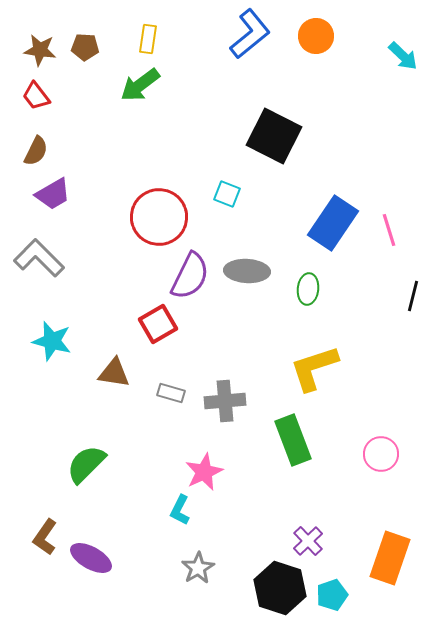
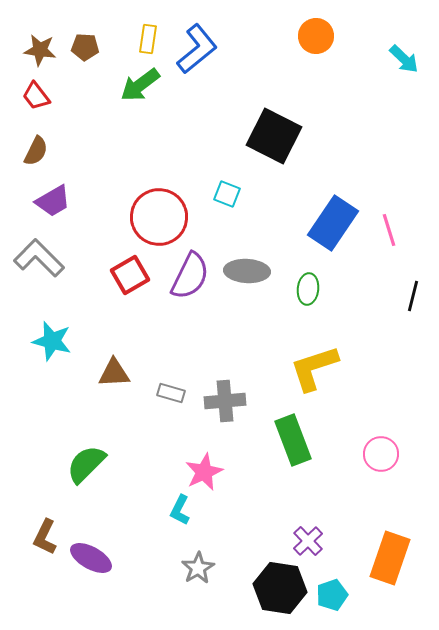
blue L-shape: moved 53 px left, 15 px down
cyan arrow: moved 1 px right, 3 px down
purple trapezoid: moved 7 px down
red square: moved 28 px left, 49 px up
brown triangle: rotated 12 degrees counterclockwise
brown L-shape: rotated 9 degrees counterclockwise
black hexagon: rotated 9 degrees counterclockwise
